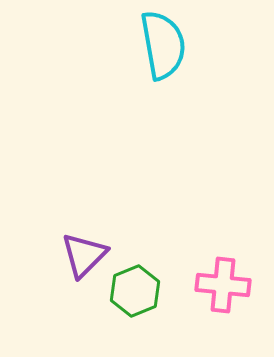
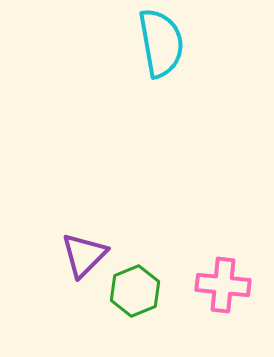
cyan semicircle: moved 2 px left, 2 px up
